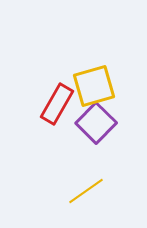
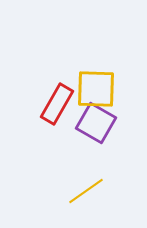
yellow square: moved 2 px right, 3 px down; rotated 18 degrees clockwise
purple square: rotated 15 degrees counterclockwise
